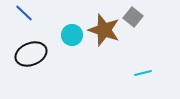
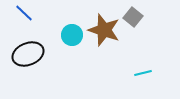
black ellipse: moved 3 px left
